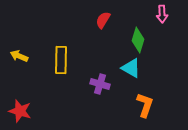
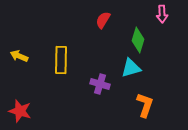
cyan triangle: rotated 45 degrees counterclockwise
